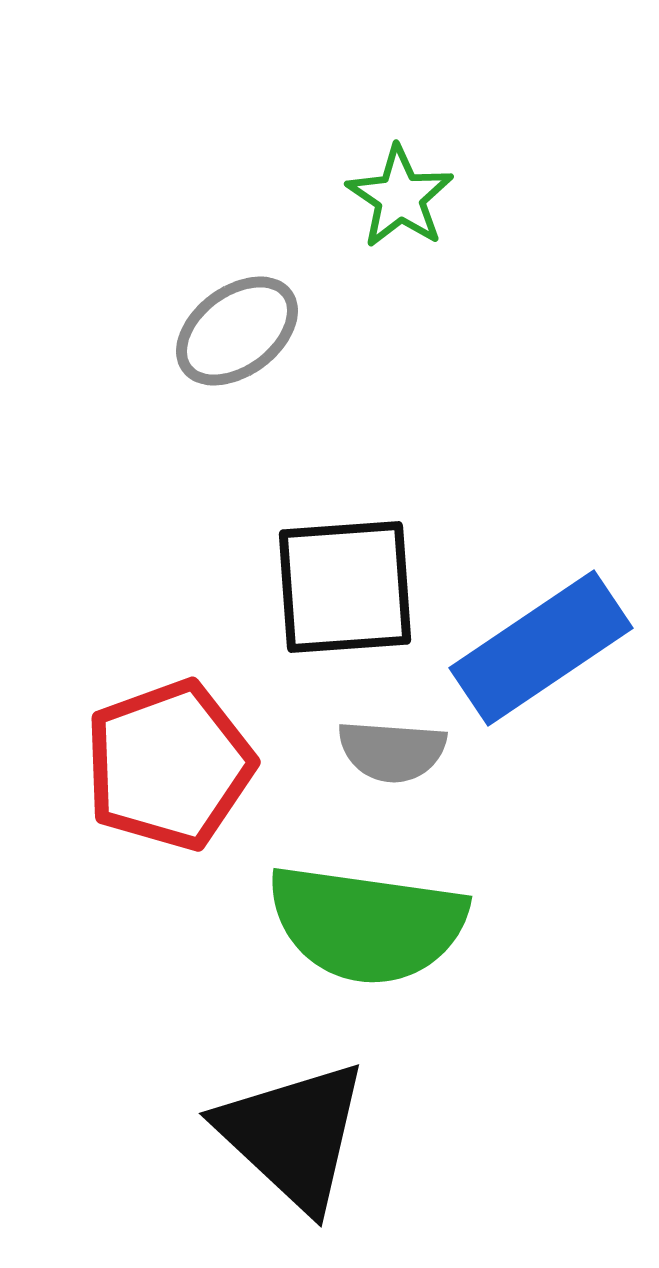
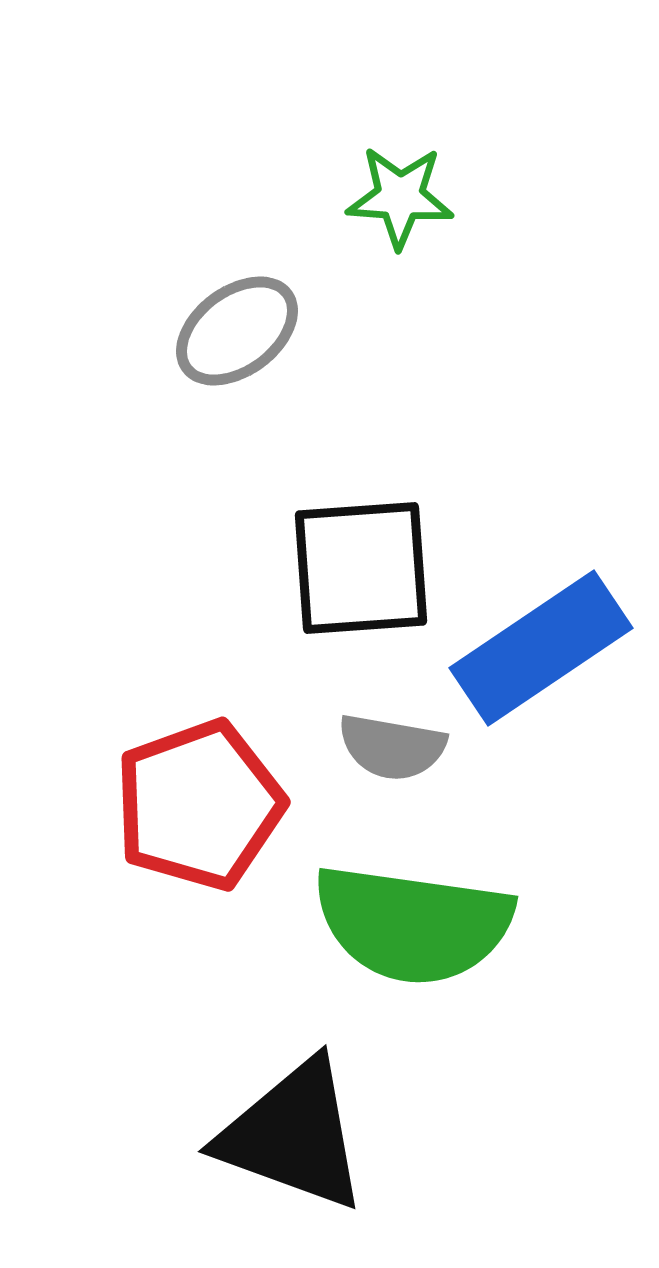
green star: rotated 30 degrees counterclockwise
black square: moved 16 px right, 19 px up
gray semicircle: moved 4 px up; rotated 6 degrees clockwise
red pentagon: moved 30 px right, 40 px down
green semicircle: moved 46 px right
black triangle: rotated 23 degrees counterclockwise
